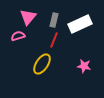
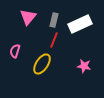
pink semicircle: moved 3 px left, 15 px down; rotated 56 degrees counterclockwise
